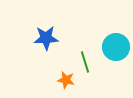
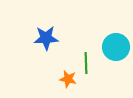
green line: moved 1 px right, 1 px down; rotated 15 degrees clockwise
orange star: moved 2 px right, 1 px up
